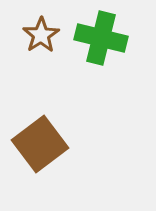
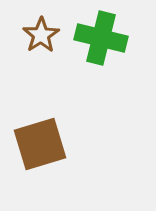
brown square: rotated 20 degrees clockwise
